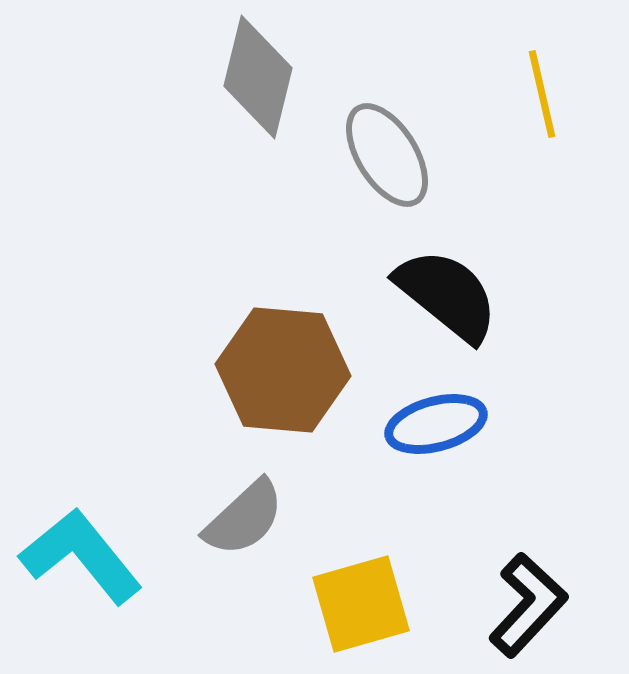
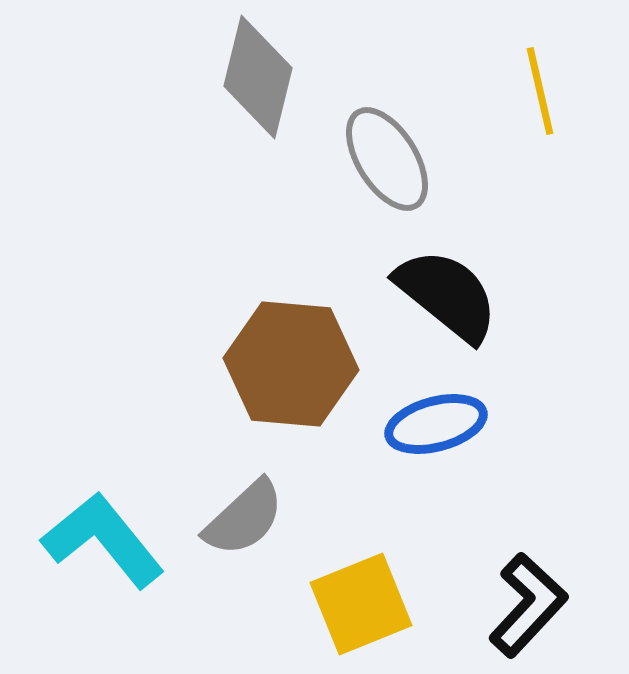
yellow line: moved 2 px left, 3 px up
gray ellipse: moved 4 px down
brown hexagon: moved 8 px right, 6 px up
cyan L-shape: moved 22 px right, 16 px up
yellow square: rotated 6 degrees counterclockwise
